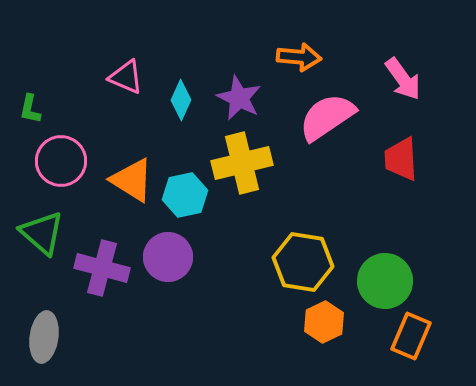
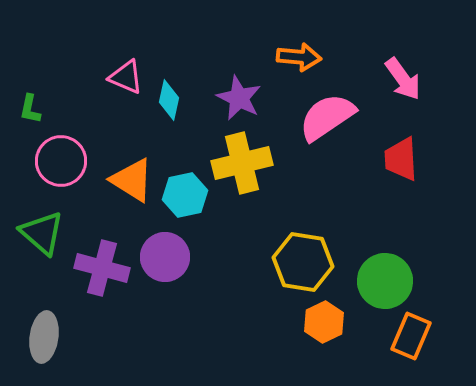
cyan diamond: moved 12 px left; rotated 12 degrees counterclockwise
purple circle: moved 3 px left
